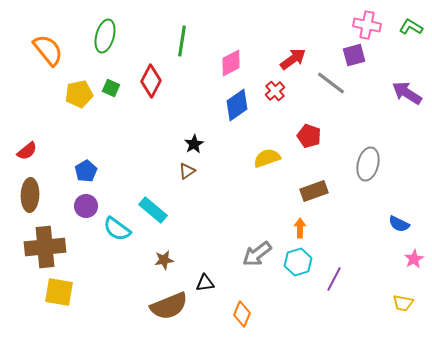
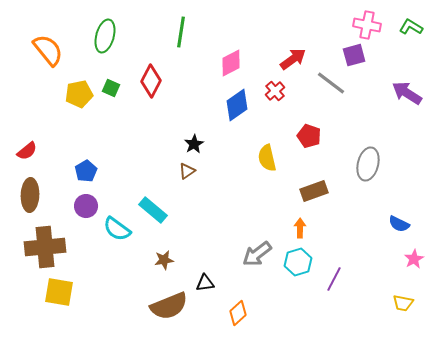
green line: moved 1 px left, 9 px up
yellow semicircle: rotated 84 degrees counterclockwise
orange diamond: moved 4 px left, 1 px up; rotated 25 degrees clockwise
